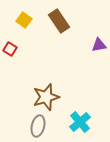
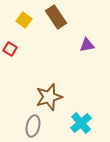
brown rectangle: moved 3 px left, 4 px up
purple triangle: moved 12 px left
brown star: moved 3 px right
cyan cross: moved 1 px right, 1 px down
gray ellipse: moved 5 px left
